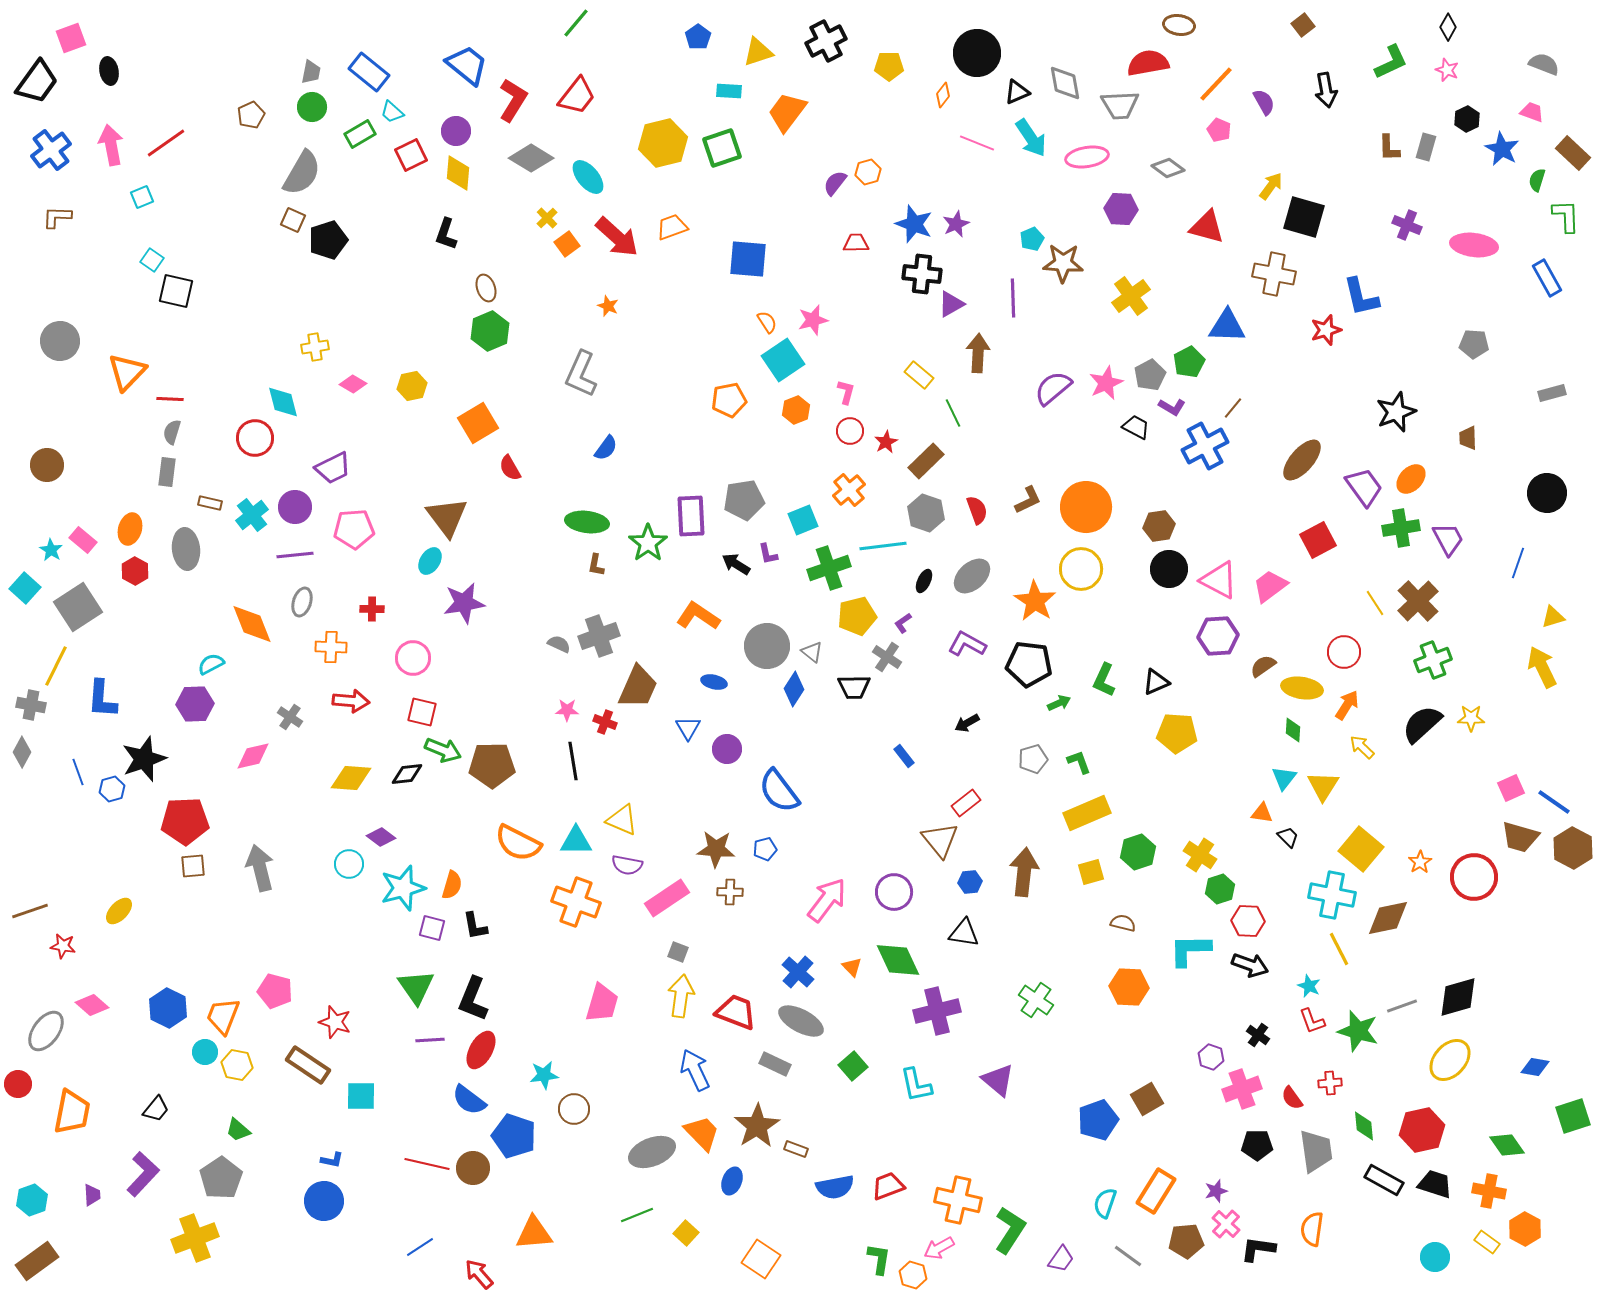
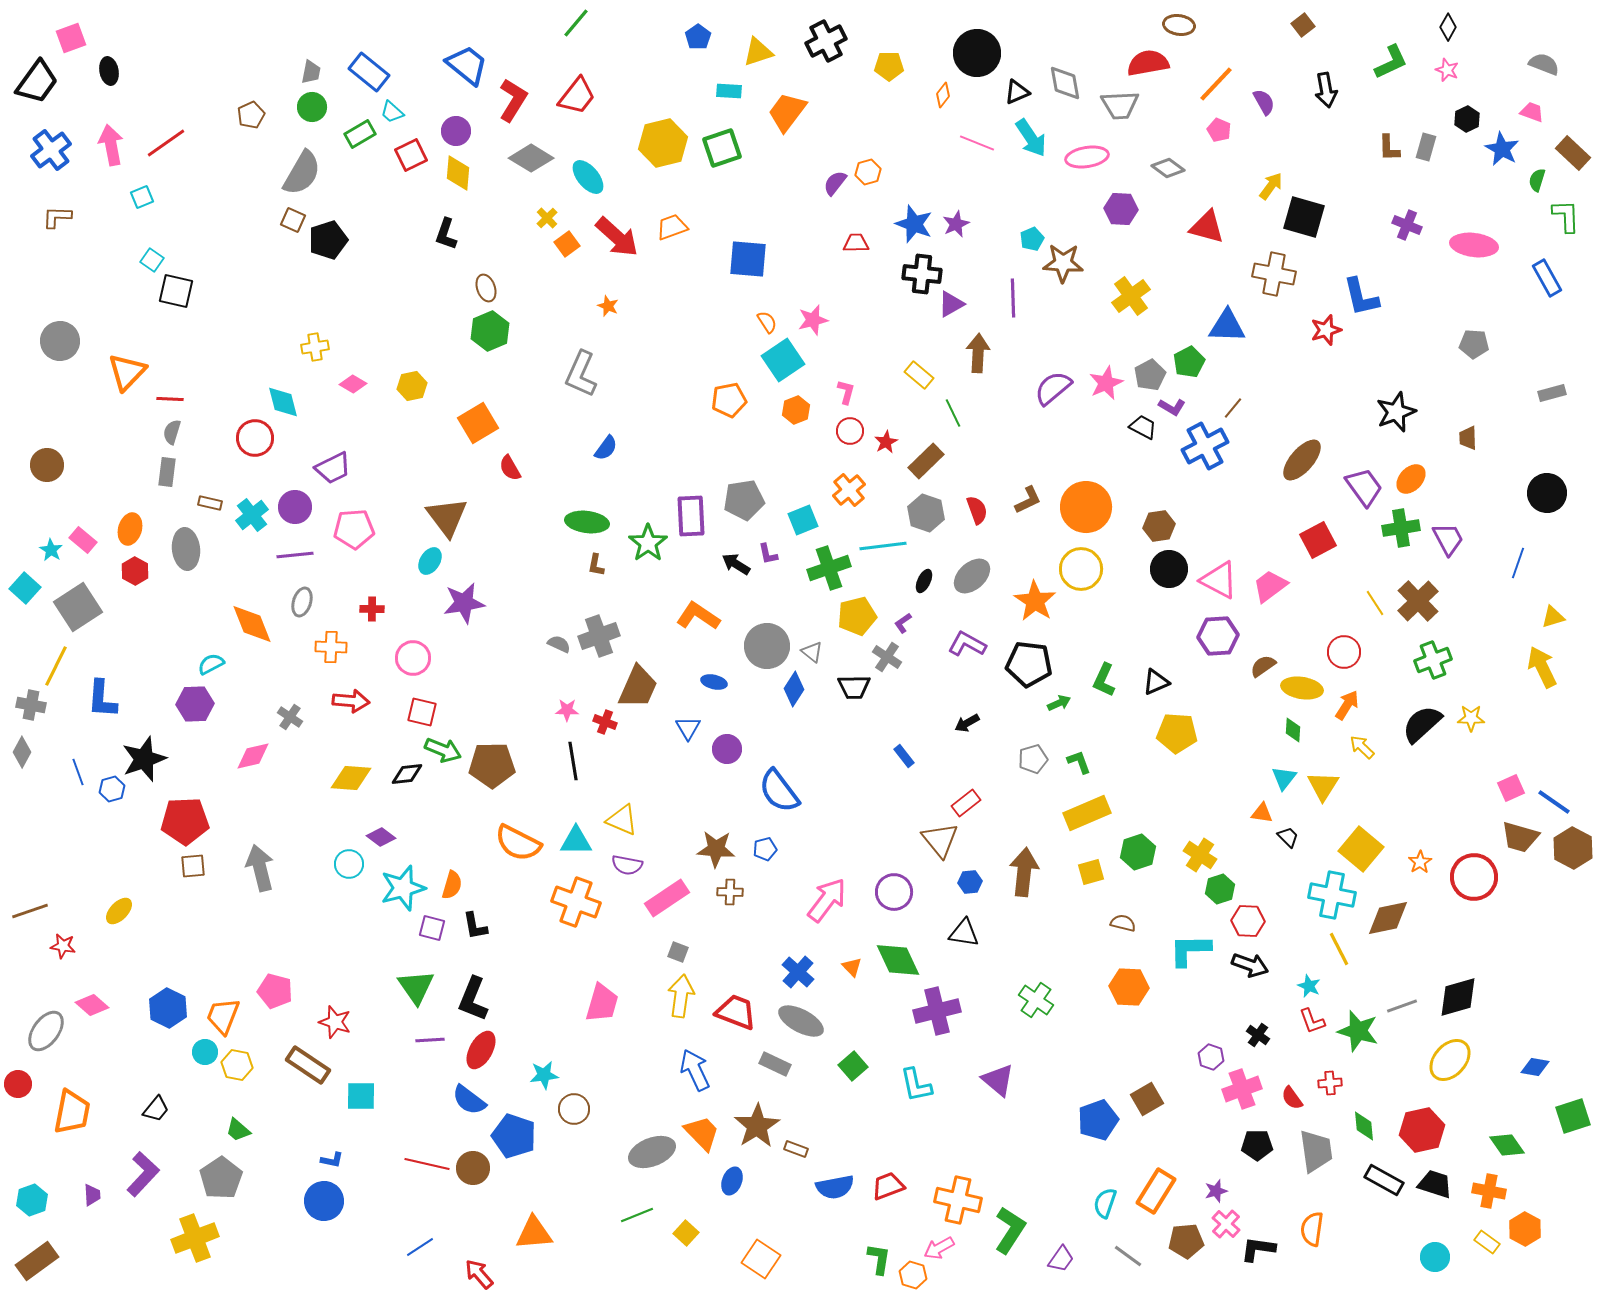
black trapezoid at (1136, 427): moved 7 px right
